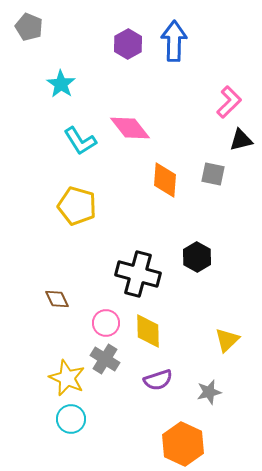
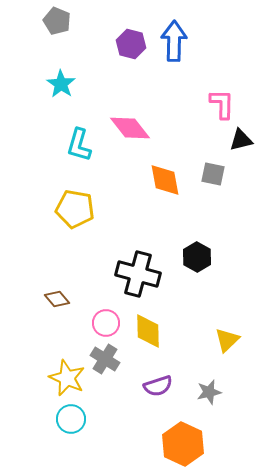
gray pentagon: moved 28 px right, 6 px up
purple hexagon: moved 3 px right; rotated 16 degrees counterclockwise
pink L-shape: moved 7 px left, 2 px down; rotated 44 degrees counterclockwise
cyan L-shape: moved 1 px left, 4 px down; rotated 48 degrees clockwise
orange diamond: rotated 15 degrees counterclockwise
yellow pentagon: moved 2 px left, 3 px down; rotated 6 degrees counterclockwise
brown diamond: rotated 15 degrees counterclockwise
purple semicircle: moved 6 px down
